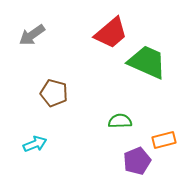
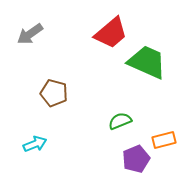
gray arrow: moved 2 px left, 1 px up
green semicircle: rotated 20 degrees counterclockwise
purple pentagon: moved 1 px left, 2 px up
